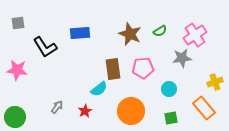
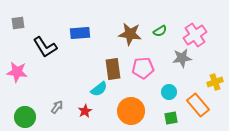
brown star: rotated 15 degrees counterclockwise
pink star: moved 2 px down
cyan circle: moved 3 px down
orange rectangle: moved 6 px left, 3 px up
green circle: moved 10 px right
